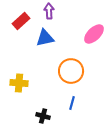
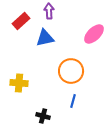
blue line: moved 1 px right, 2 px up
